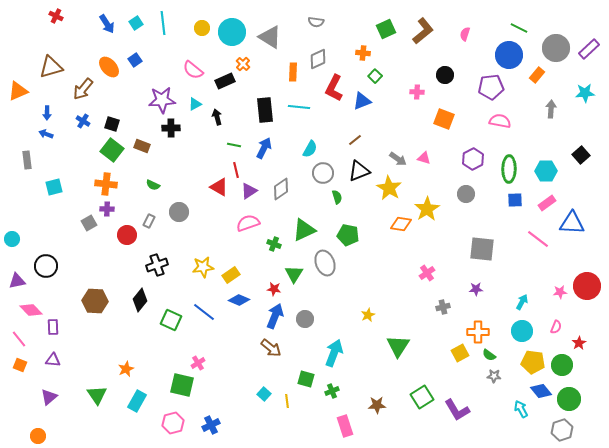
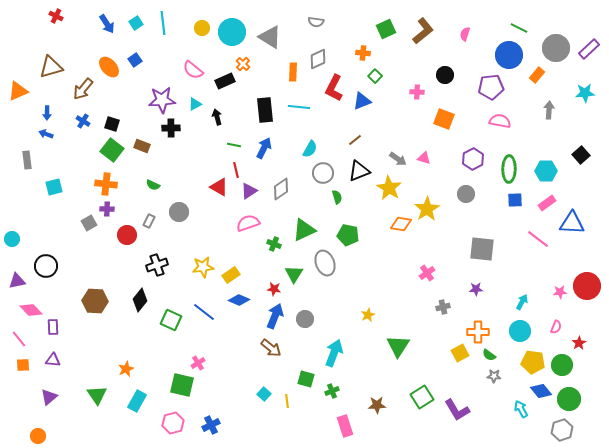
gray arrow at (551, 109): moved 2 px left, 1 px down
cyan circle at (522, 331): moved 2 px left
orange square at (20, 365): moved 3 px right; rotated 24 degrees counterclockwise
